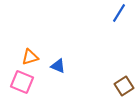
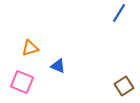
orange triangle: moved 9 px up
